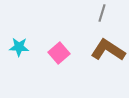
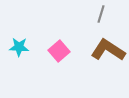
gray line: moved 1 px left, 1 px down
pink square: moved 2 px up
